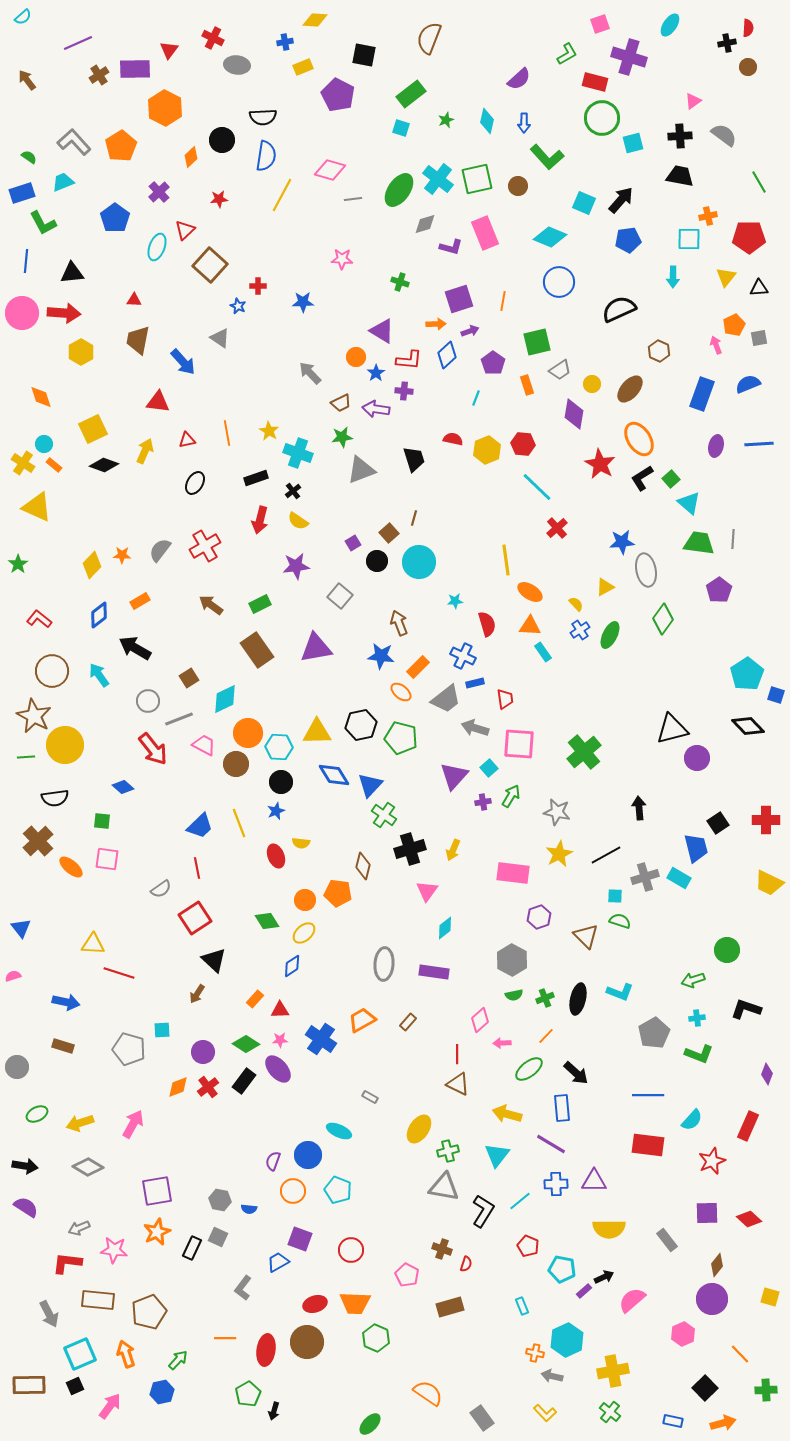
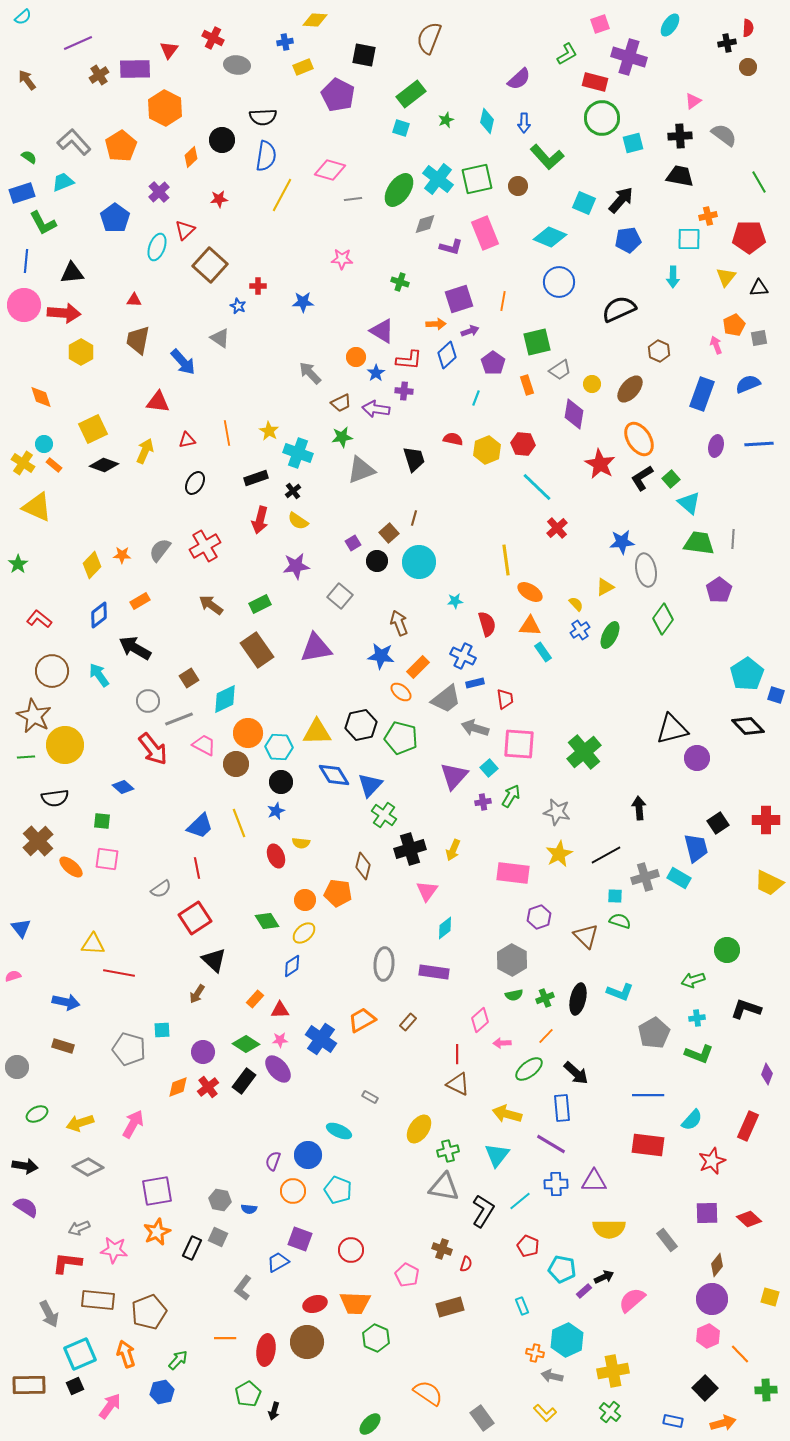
pink circle at (22, 313): moved 2 px right, 8 px up
red line at (119, 973): rotated 8 degrees counterclockwise
pink hexagon at (683, 1334): moved 25 px right, 2 px down
